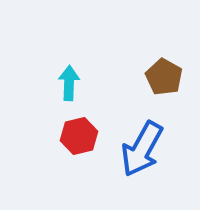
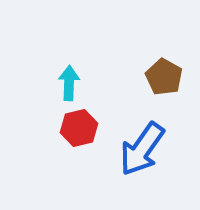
red hexagon: moved 8 px up
blue arrow: rotated 6 degrees clockwise
